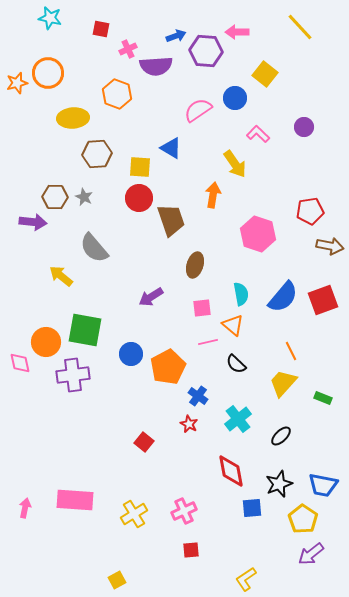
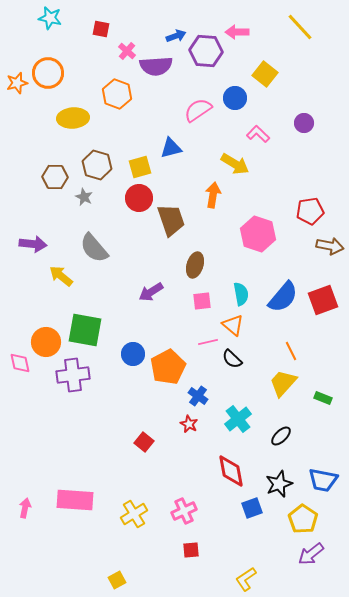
pink cross at (128, 49): moved 1 px left, 2 px down; rotated 24 degrees counterclockwise
purple circle at (304, 127): moved 4 px up
blue triangle at (171, 148): rotated 45 degrees counterclockwise
brown hexagon at (97, 154): moved 11 px down; rotated 20 degrees clockwise
yellow arrow at (235, 164): rotated 24 degrees counterclockwise
yellow square at (140, 167): rotated 20 degrees counterclockwise
brown hexagon at (55, 197): moved 20 px up
purple arrow at (33, 222): moved 22 px down
purple arrow at (151, 297): moved 5 px up
pink square at (202, 308): moved 7 px up
blue circle at (131, 354): moved 2 px right
black semicircle at (236, 364): moved 4 px left, 5 px up
blue trapezoid at (323, 485): moved 5 px up
blue square at (252, 508): rotated 15 degrees counterclockwise
